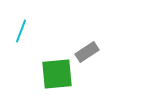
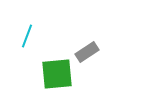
cyan line: moved 6 px right, 5 px down
